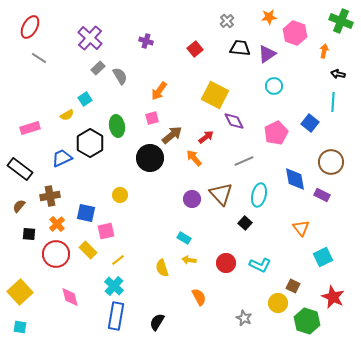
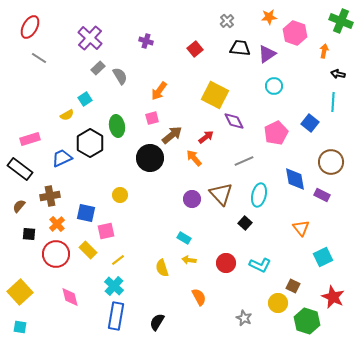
pink rectangle at (30, 128): moved 11 px down
